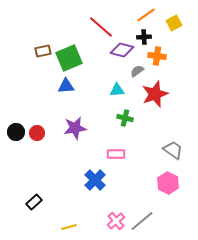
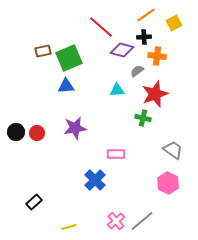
green cross: moved 18 px right
